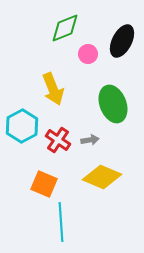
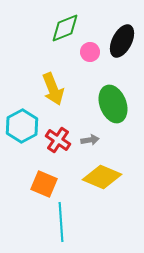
pink circle: moved 2 px right, 2 px up
